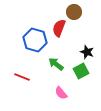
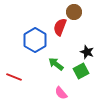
red semicircle: moved 1 px right, 1 px up
blue hexagon: rotated 15 degrees clockwise
red line: moved 8 px left
